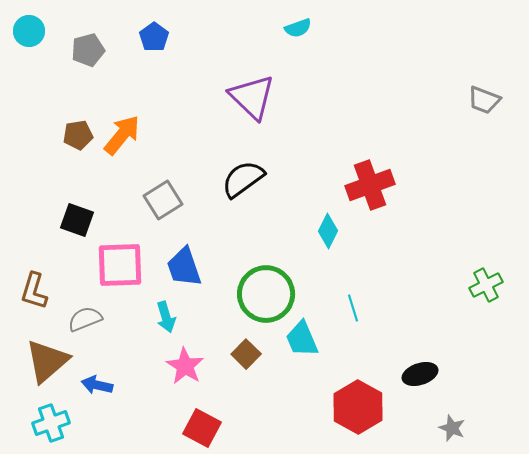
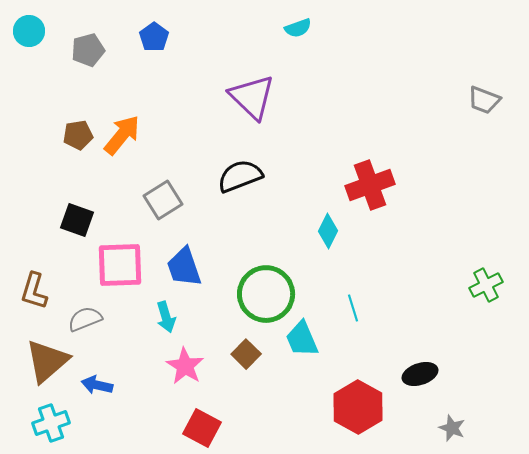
black semicircle: moved 3 px left, 3 px up; rotated 15 degrees clockwise
